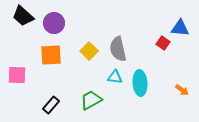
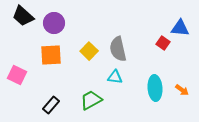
pink square: rotated 24 degrees clockwise
cyan ellipse: moved 15 px right, 5 px down
